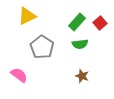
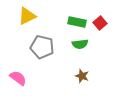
green rectangle: rotated 60 degrees clockwise
gray pentagon: rotated 20 degrees counterclockwise
pink semicircle: moved 1 px left, 3 px down
